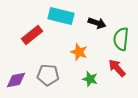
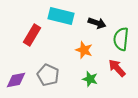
red rectangle: rotated 20 degrees counterclockwise
orange star: moved 5 px right, 2 px up
gray pentagon: rotated 20 degrees clockwise
